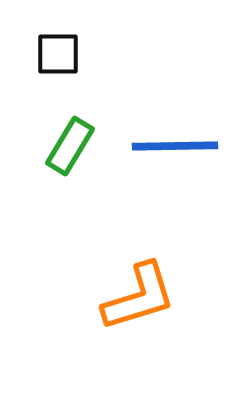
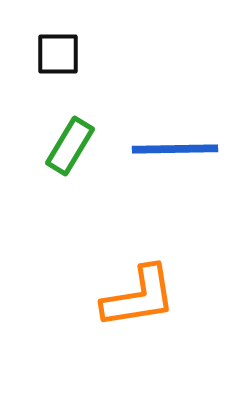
blue line: moved 3 px down
orange L-shape: rotated 8 degrees clockwise
